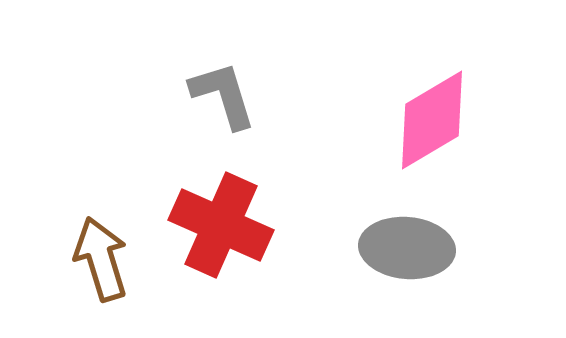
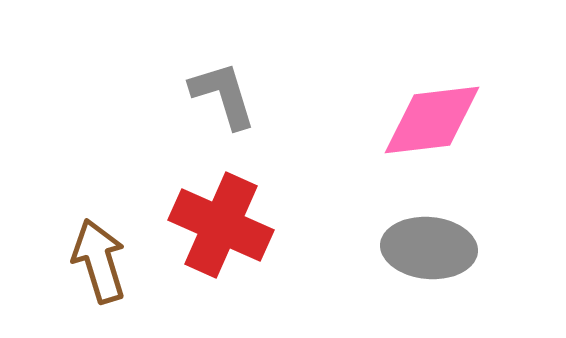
pink diamond: rotated 24 degrees clockwise
gray ellipse: moved 22 px right
brown arrow: moved 2 px left, 2 px down
